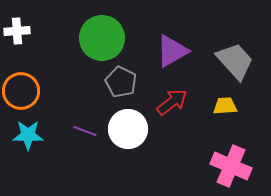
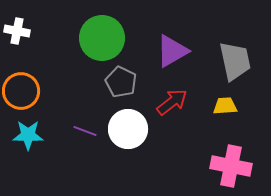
white cross: rotated 15 degrees clockwise
gray trapezoid: rotated 30 degrees clockwise
pink cross: rotated 12 degrees counterclockwise
